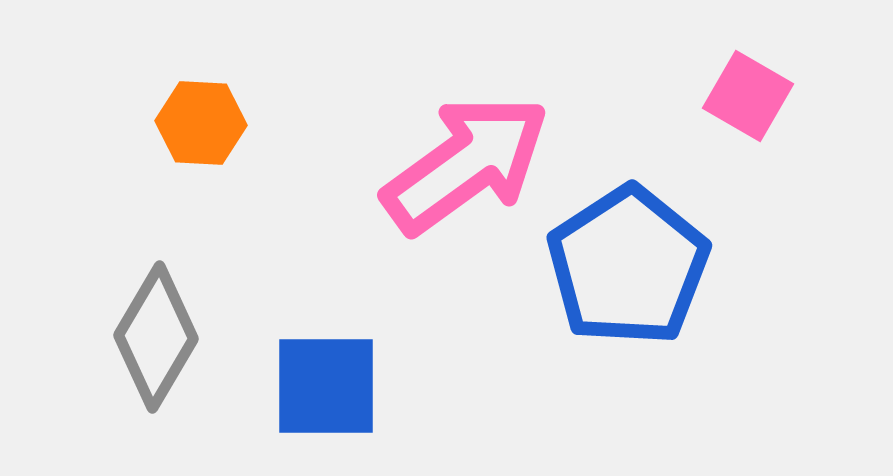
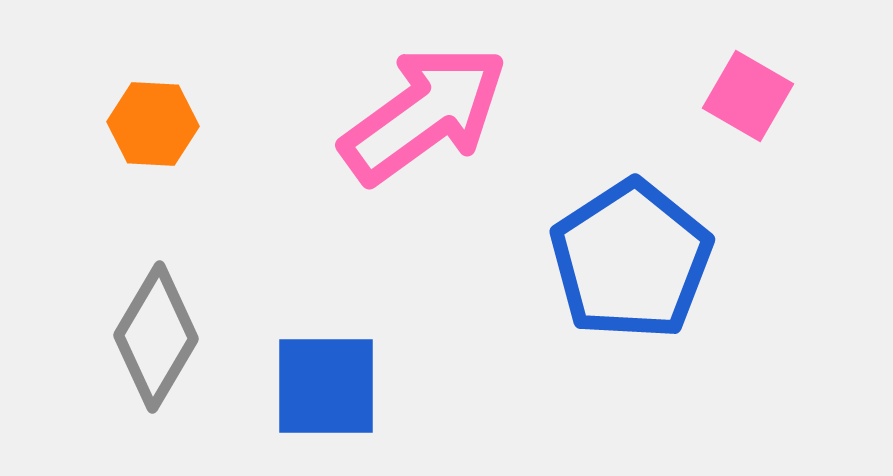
orange hexagon: moved 48 px left, 1 px down
pink arrow: moved 42 px left, 50 px up
blue pentagon: moved 3 px right, 6 px up
